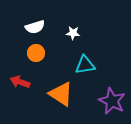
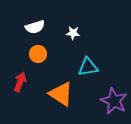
orange circle: moved 2 px right, 1 px down
cyan triangle: moved 3 px right, 2 px down
red arrow: rotated 90 degrees clockwise
purple star: moved 2 px right
